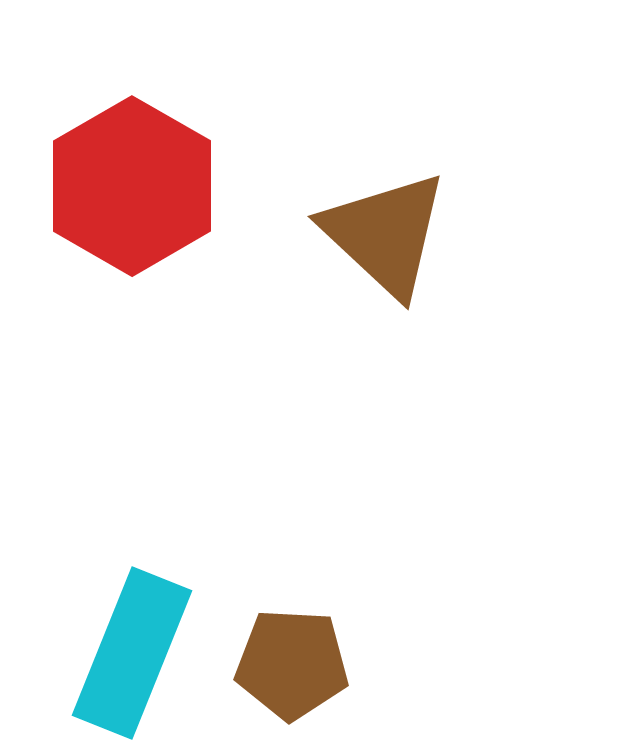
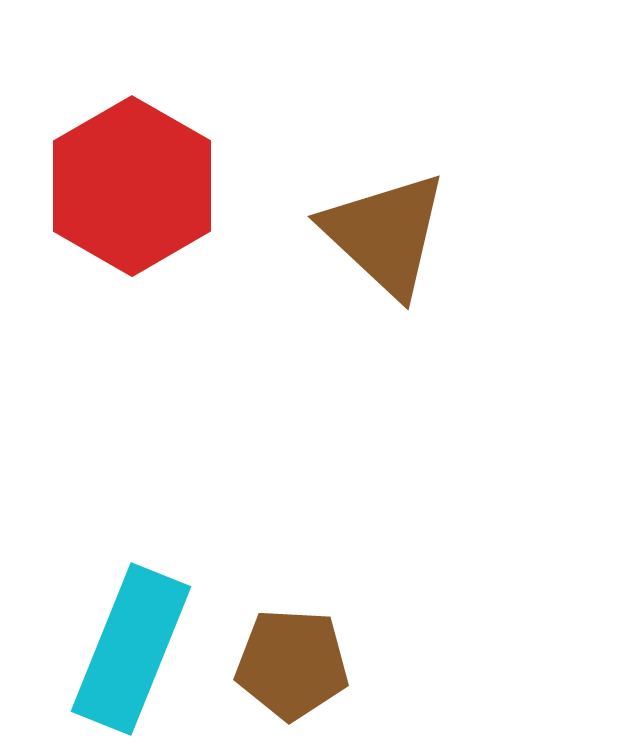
cyan rectangle: moved 1 px left, 4 px up
